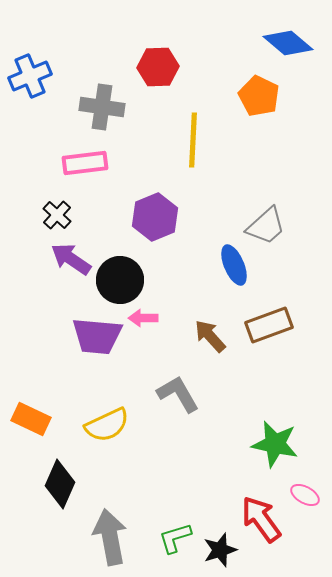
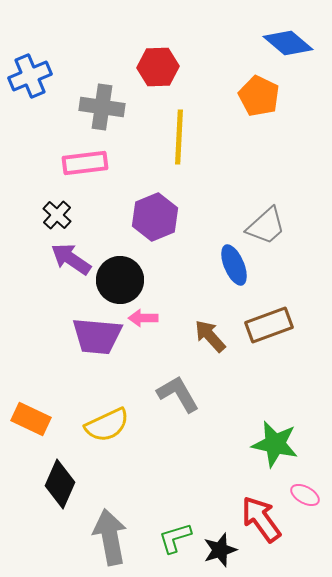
yellow line: moved 14 px left, 3 px up
